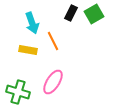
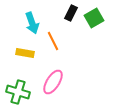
green square: moved 4 px down
yellow rectangle: moved 3 px left, 3 px down
